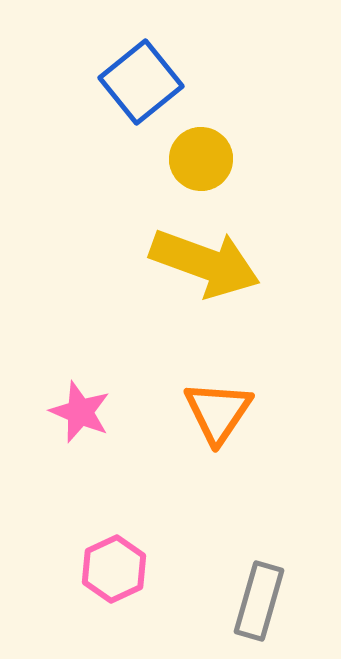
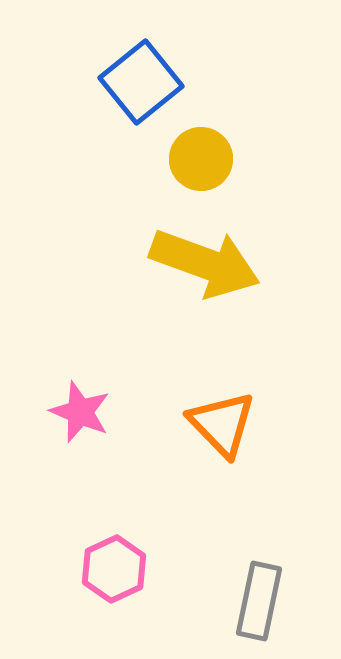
orange triangle: moved 4 px right, 12 px down; rotated 18 degrees counterclockwise
gray rectangle: rotated 4 degrees counterclockwise
